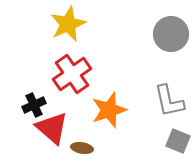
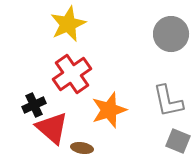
gray L-shape: moved 1 px left
